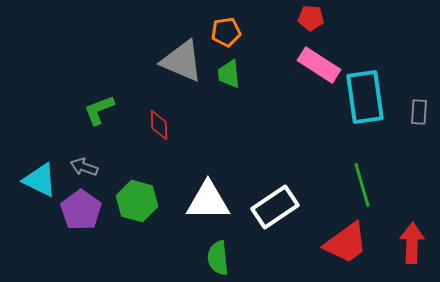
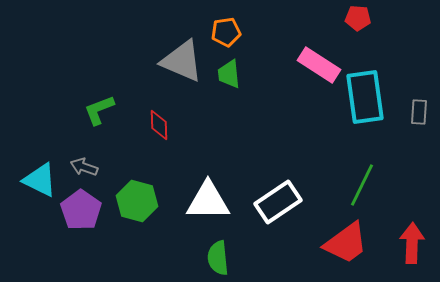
red pentagon: moved 47 px right
green line: rotated 42 degrees clockwise
white rectangle: moved 3 px right, 5 px up
